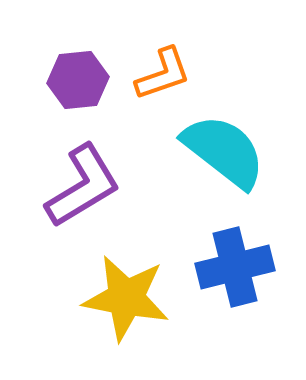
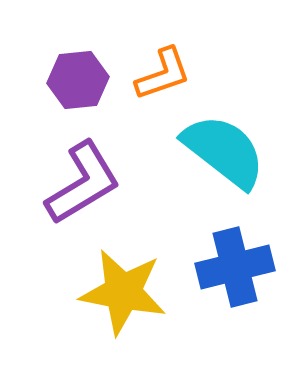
purple L-shape: moved 3 px up
yellow star: moved 3 px left, 6 px up
